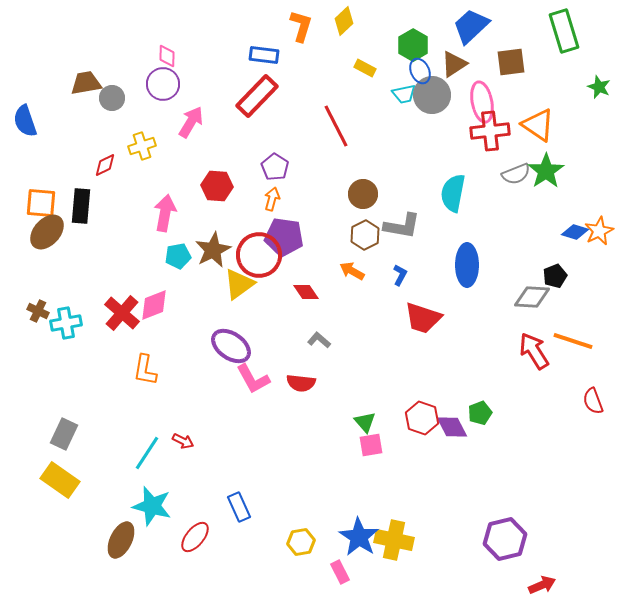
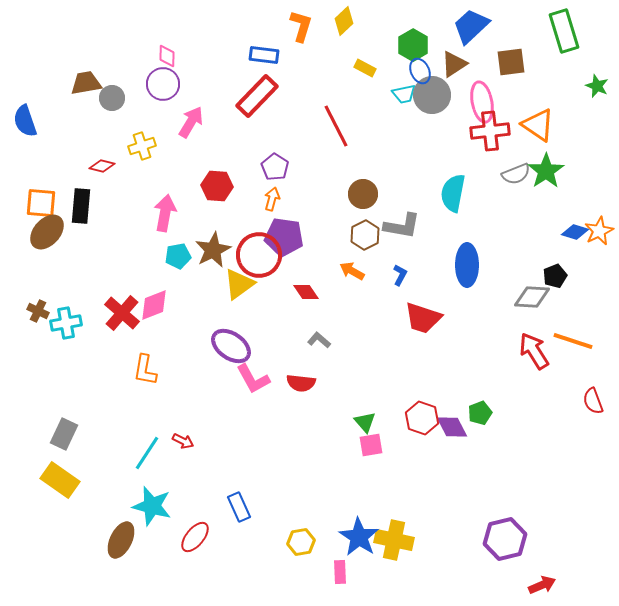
green star at (599, 87): moved 2 px left, 1 px up
red diamond at (105, 165): moved 3 px left, 1 px down; rotated 40 degrees clockwise
pink rectangle at (340, 572): rotated 25 degrees clockwise
